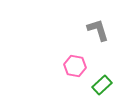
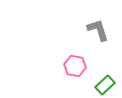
green rectangle: moved 3 px right
